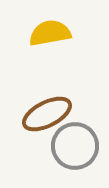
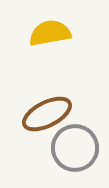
gray circle: moved 2 px down
